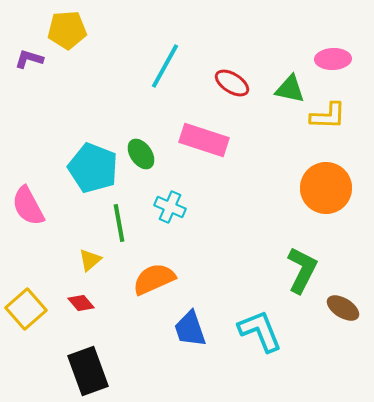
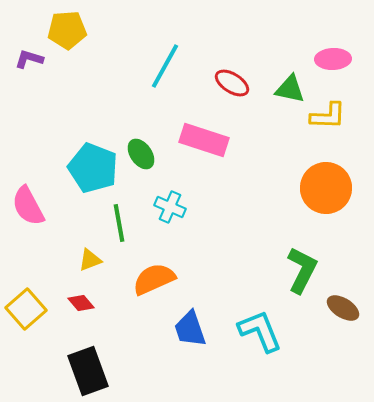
yellow triangle: rotated 20 degrees clockwise
